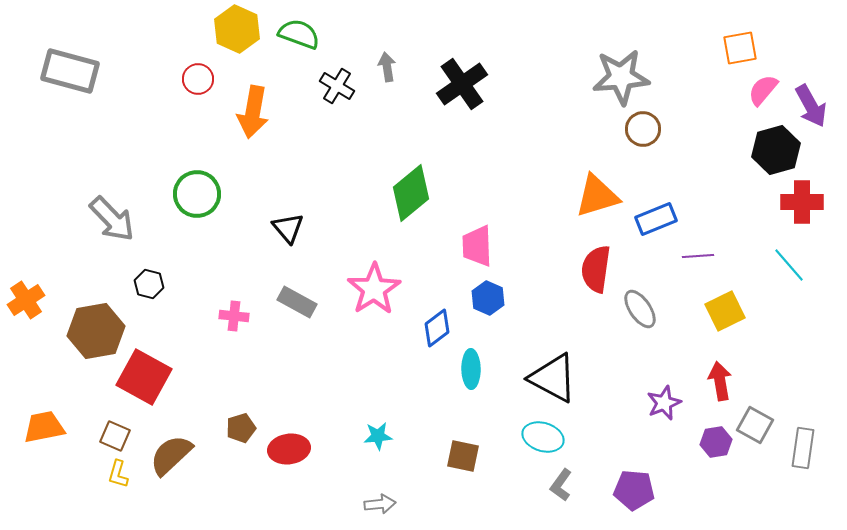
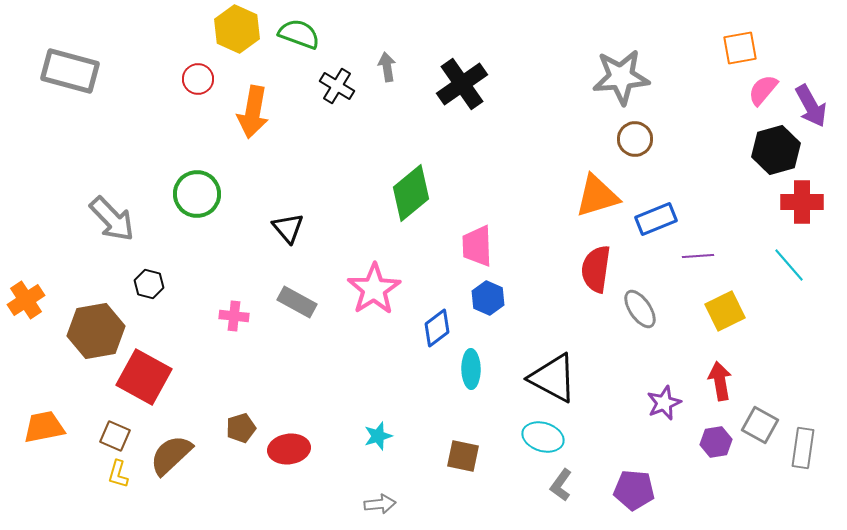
brown circle at (643, 129): moved 8 px left, 10 px down
gray square at (755, 425): moved 5 px right
cyan star at (378, 436): rotated 12 degrees counterclockwise
